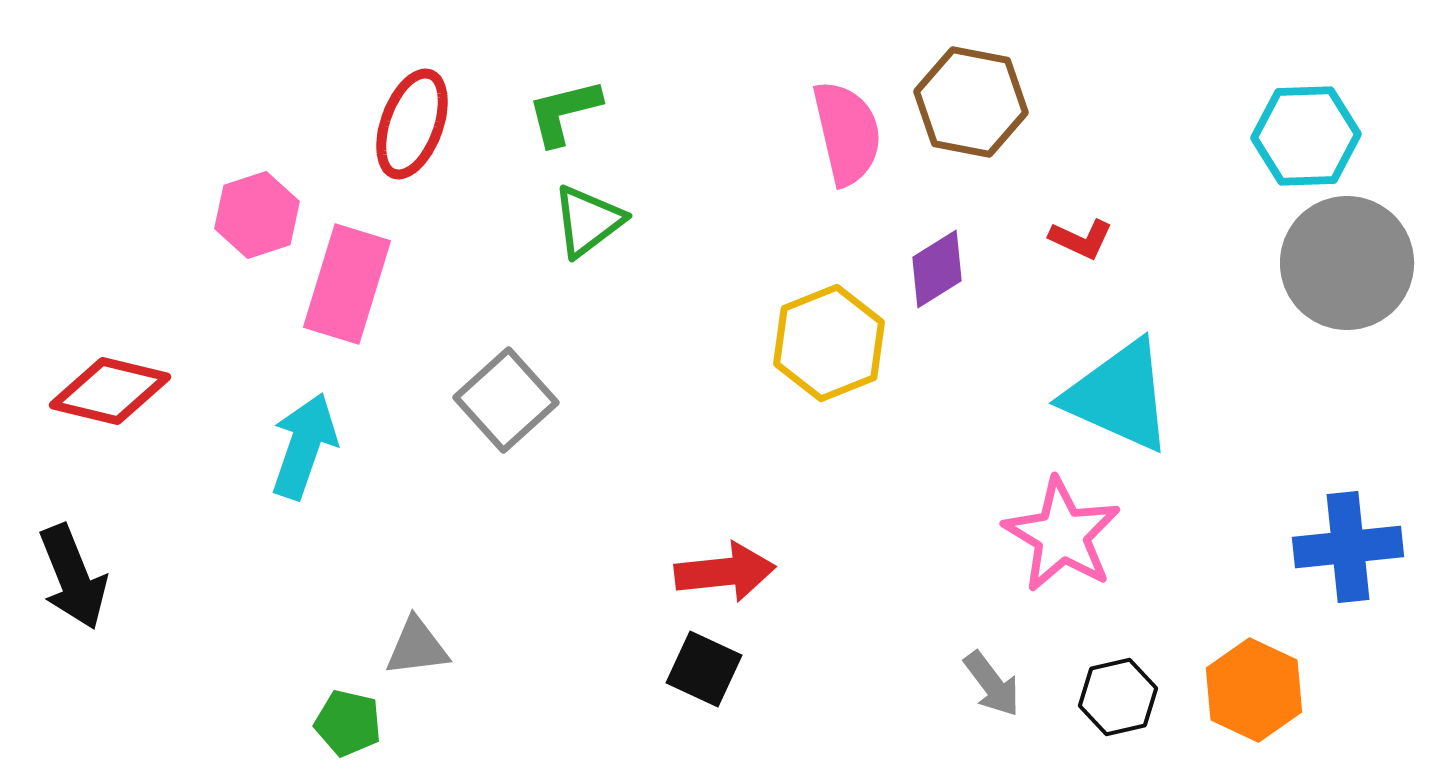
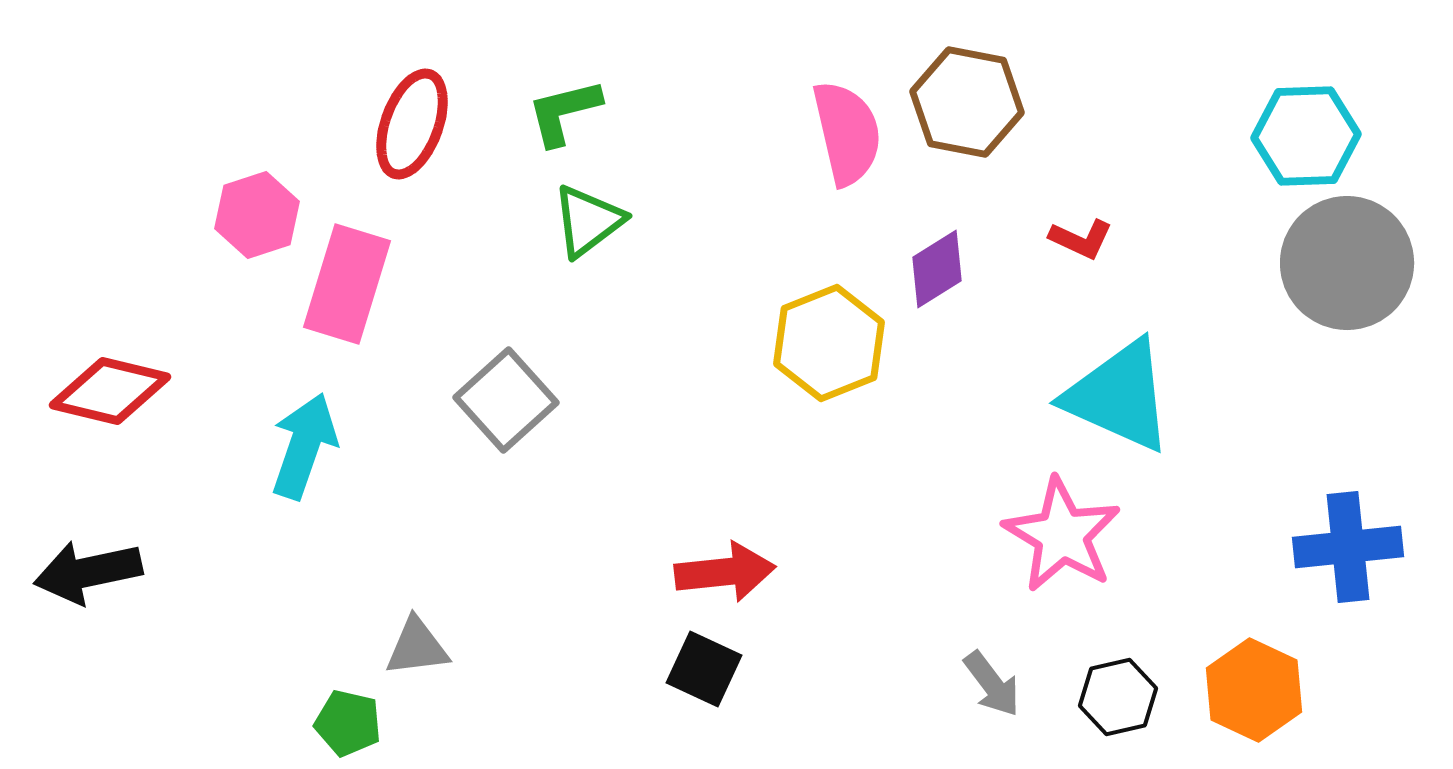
brown hexagon: moved 4 px left
black arrow: moved 15 px right, 5 px up; rotated 100 degrees clockwise
